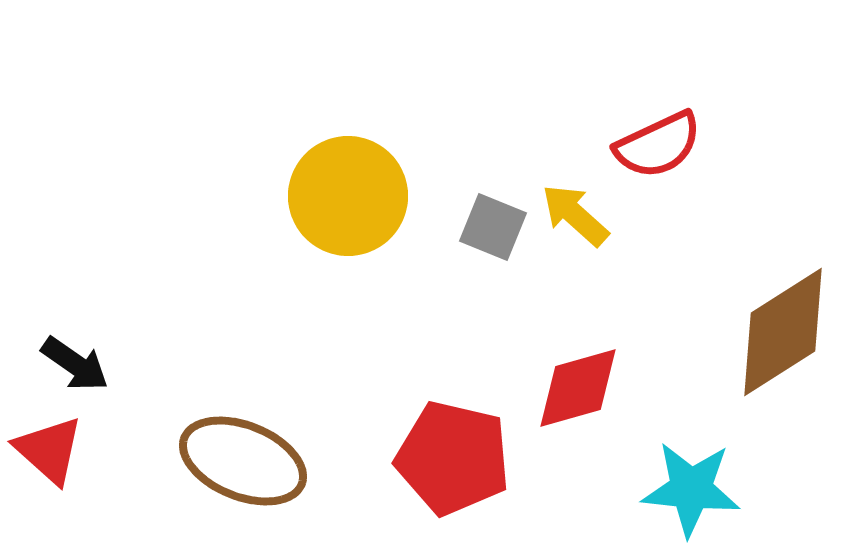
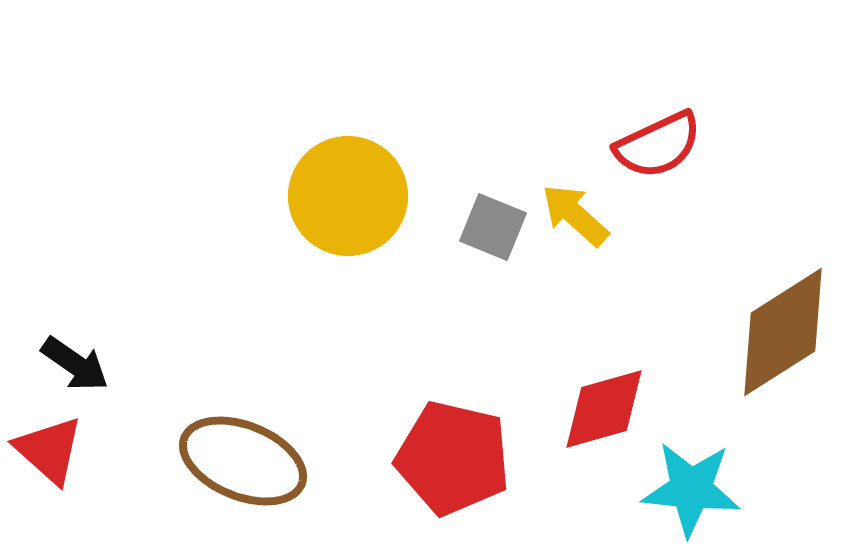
red diamond: moved 26 px right, 21 px down
